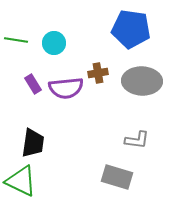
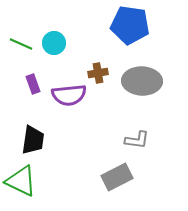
blue pentagon: moved 1 px left, 4 px up
green line: moved 5 px right, 4 px down; rotated 15 degrees clockwise
purple rectangle: rotated 12 degrees clockwise
purple semicircle: moved 3 px right, 7 px down
black trapezoid: moved 3 px up
gray rectangle: rotated 44 degrees counterclockwise
